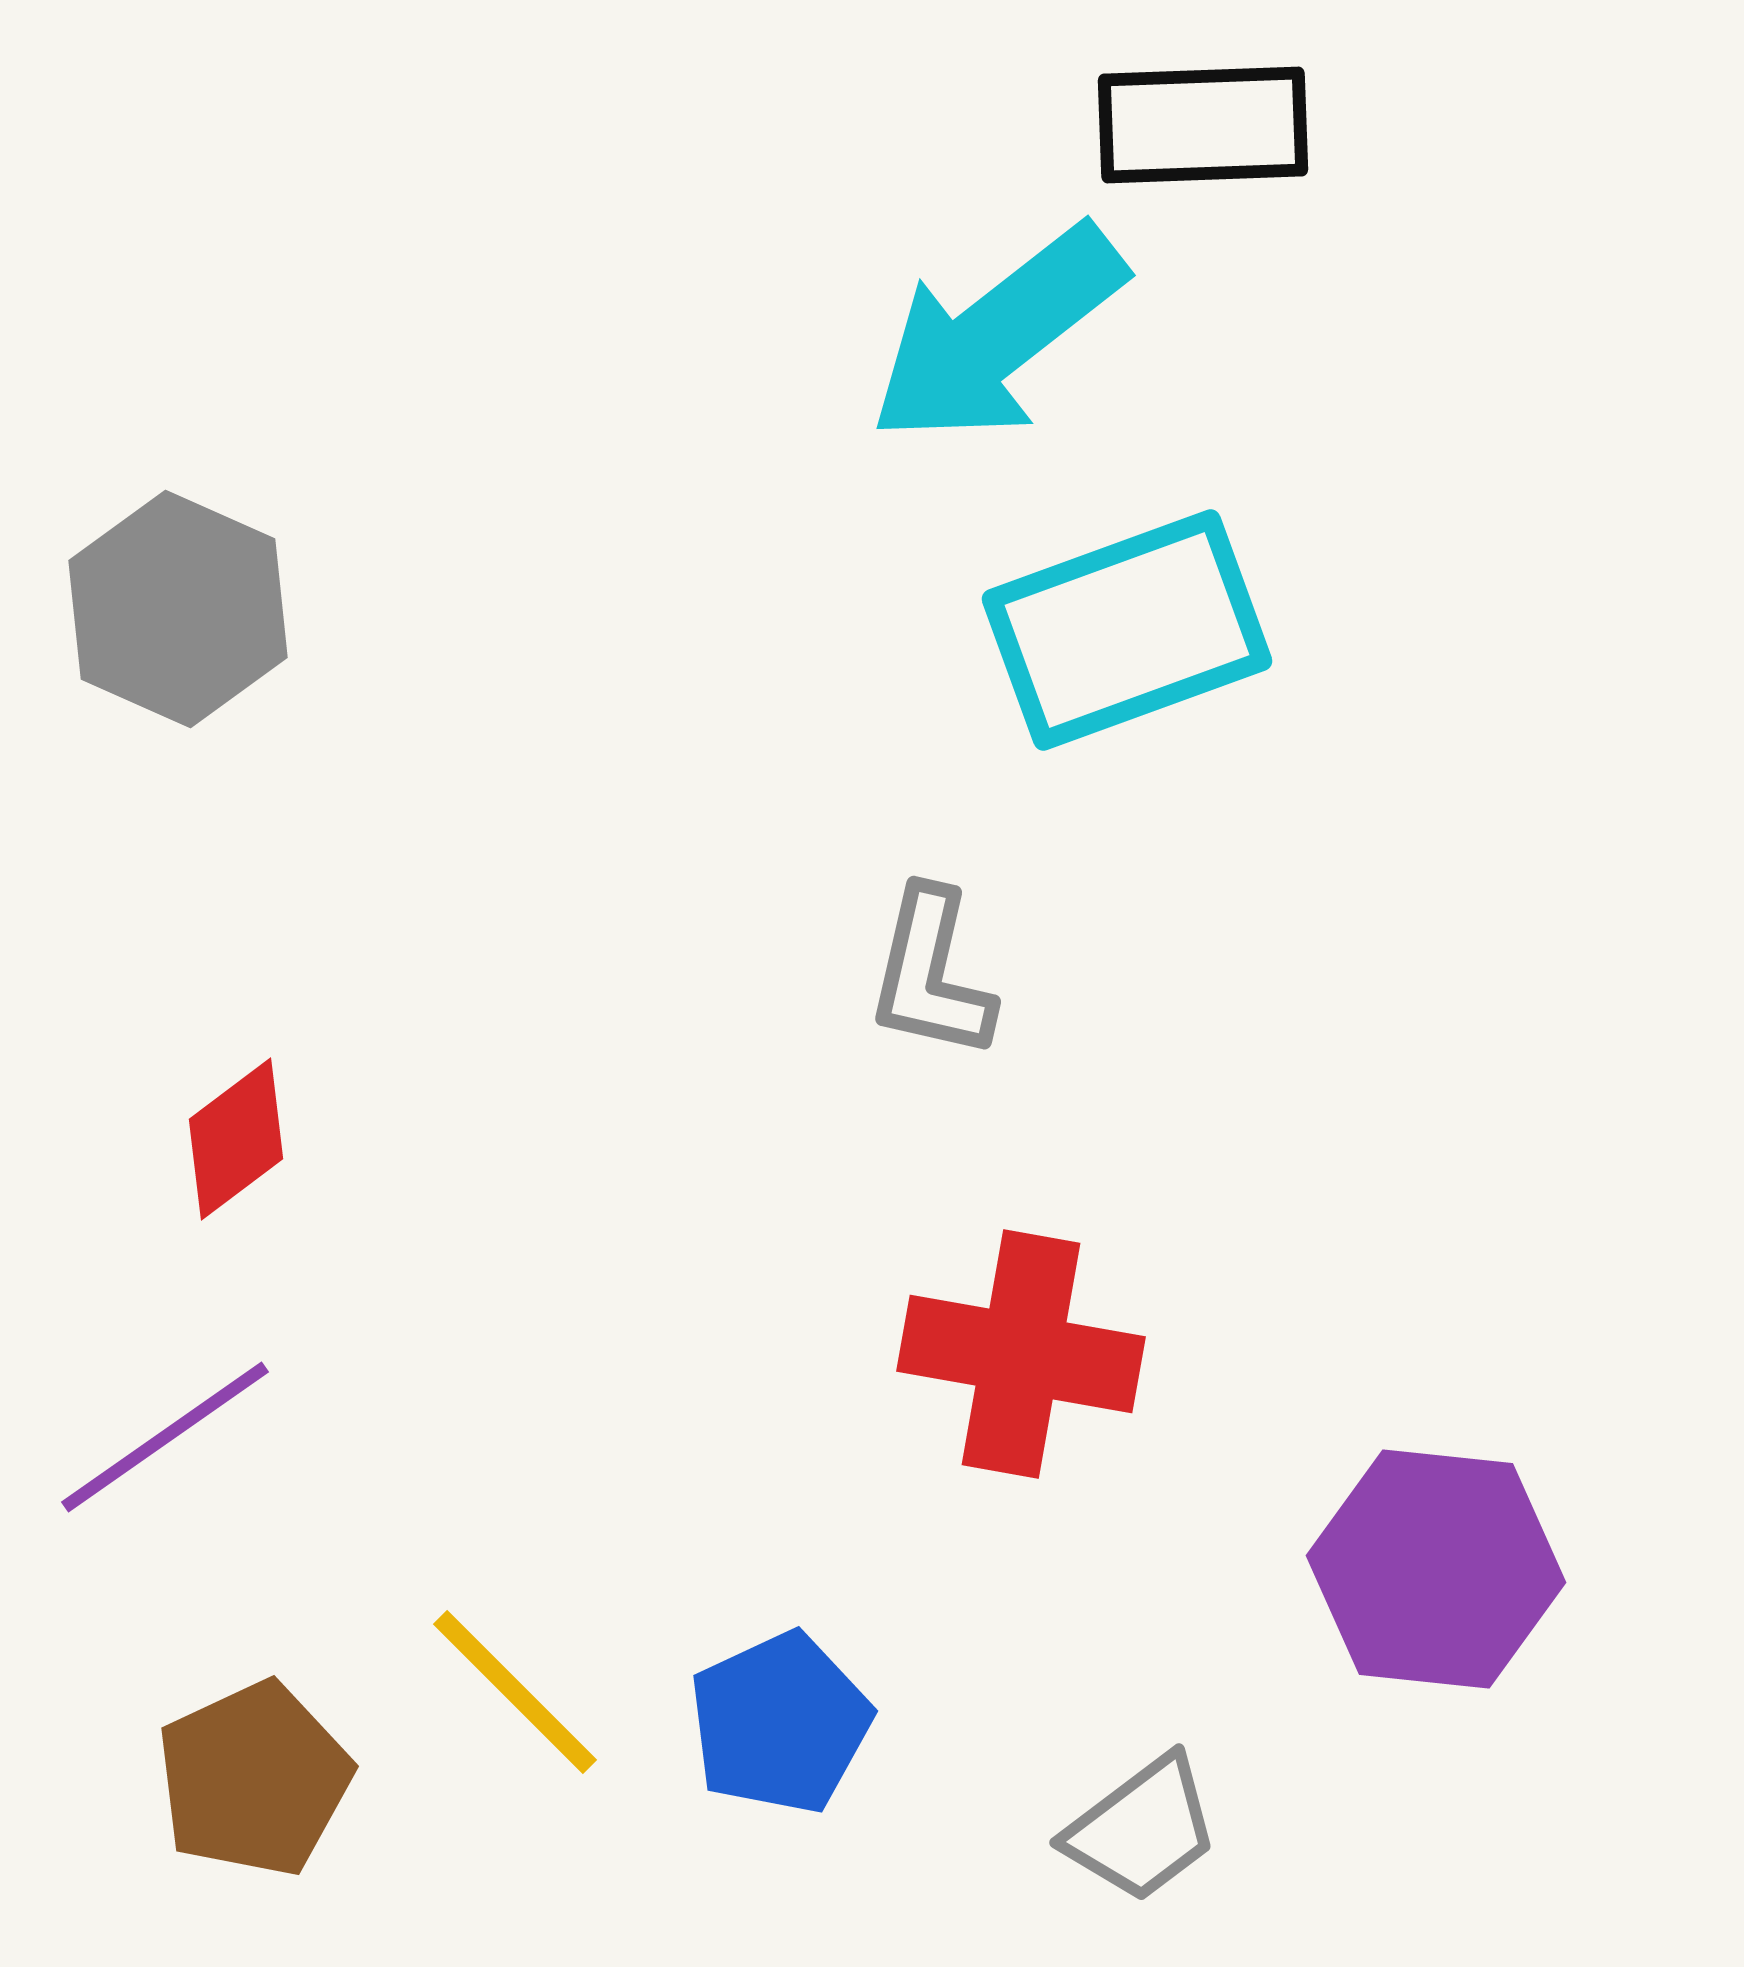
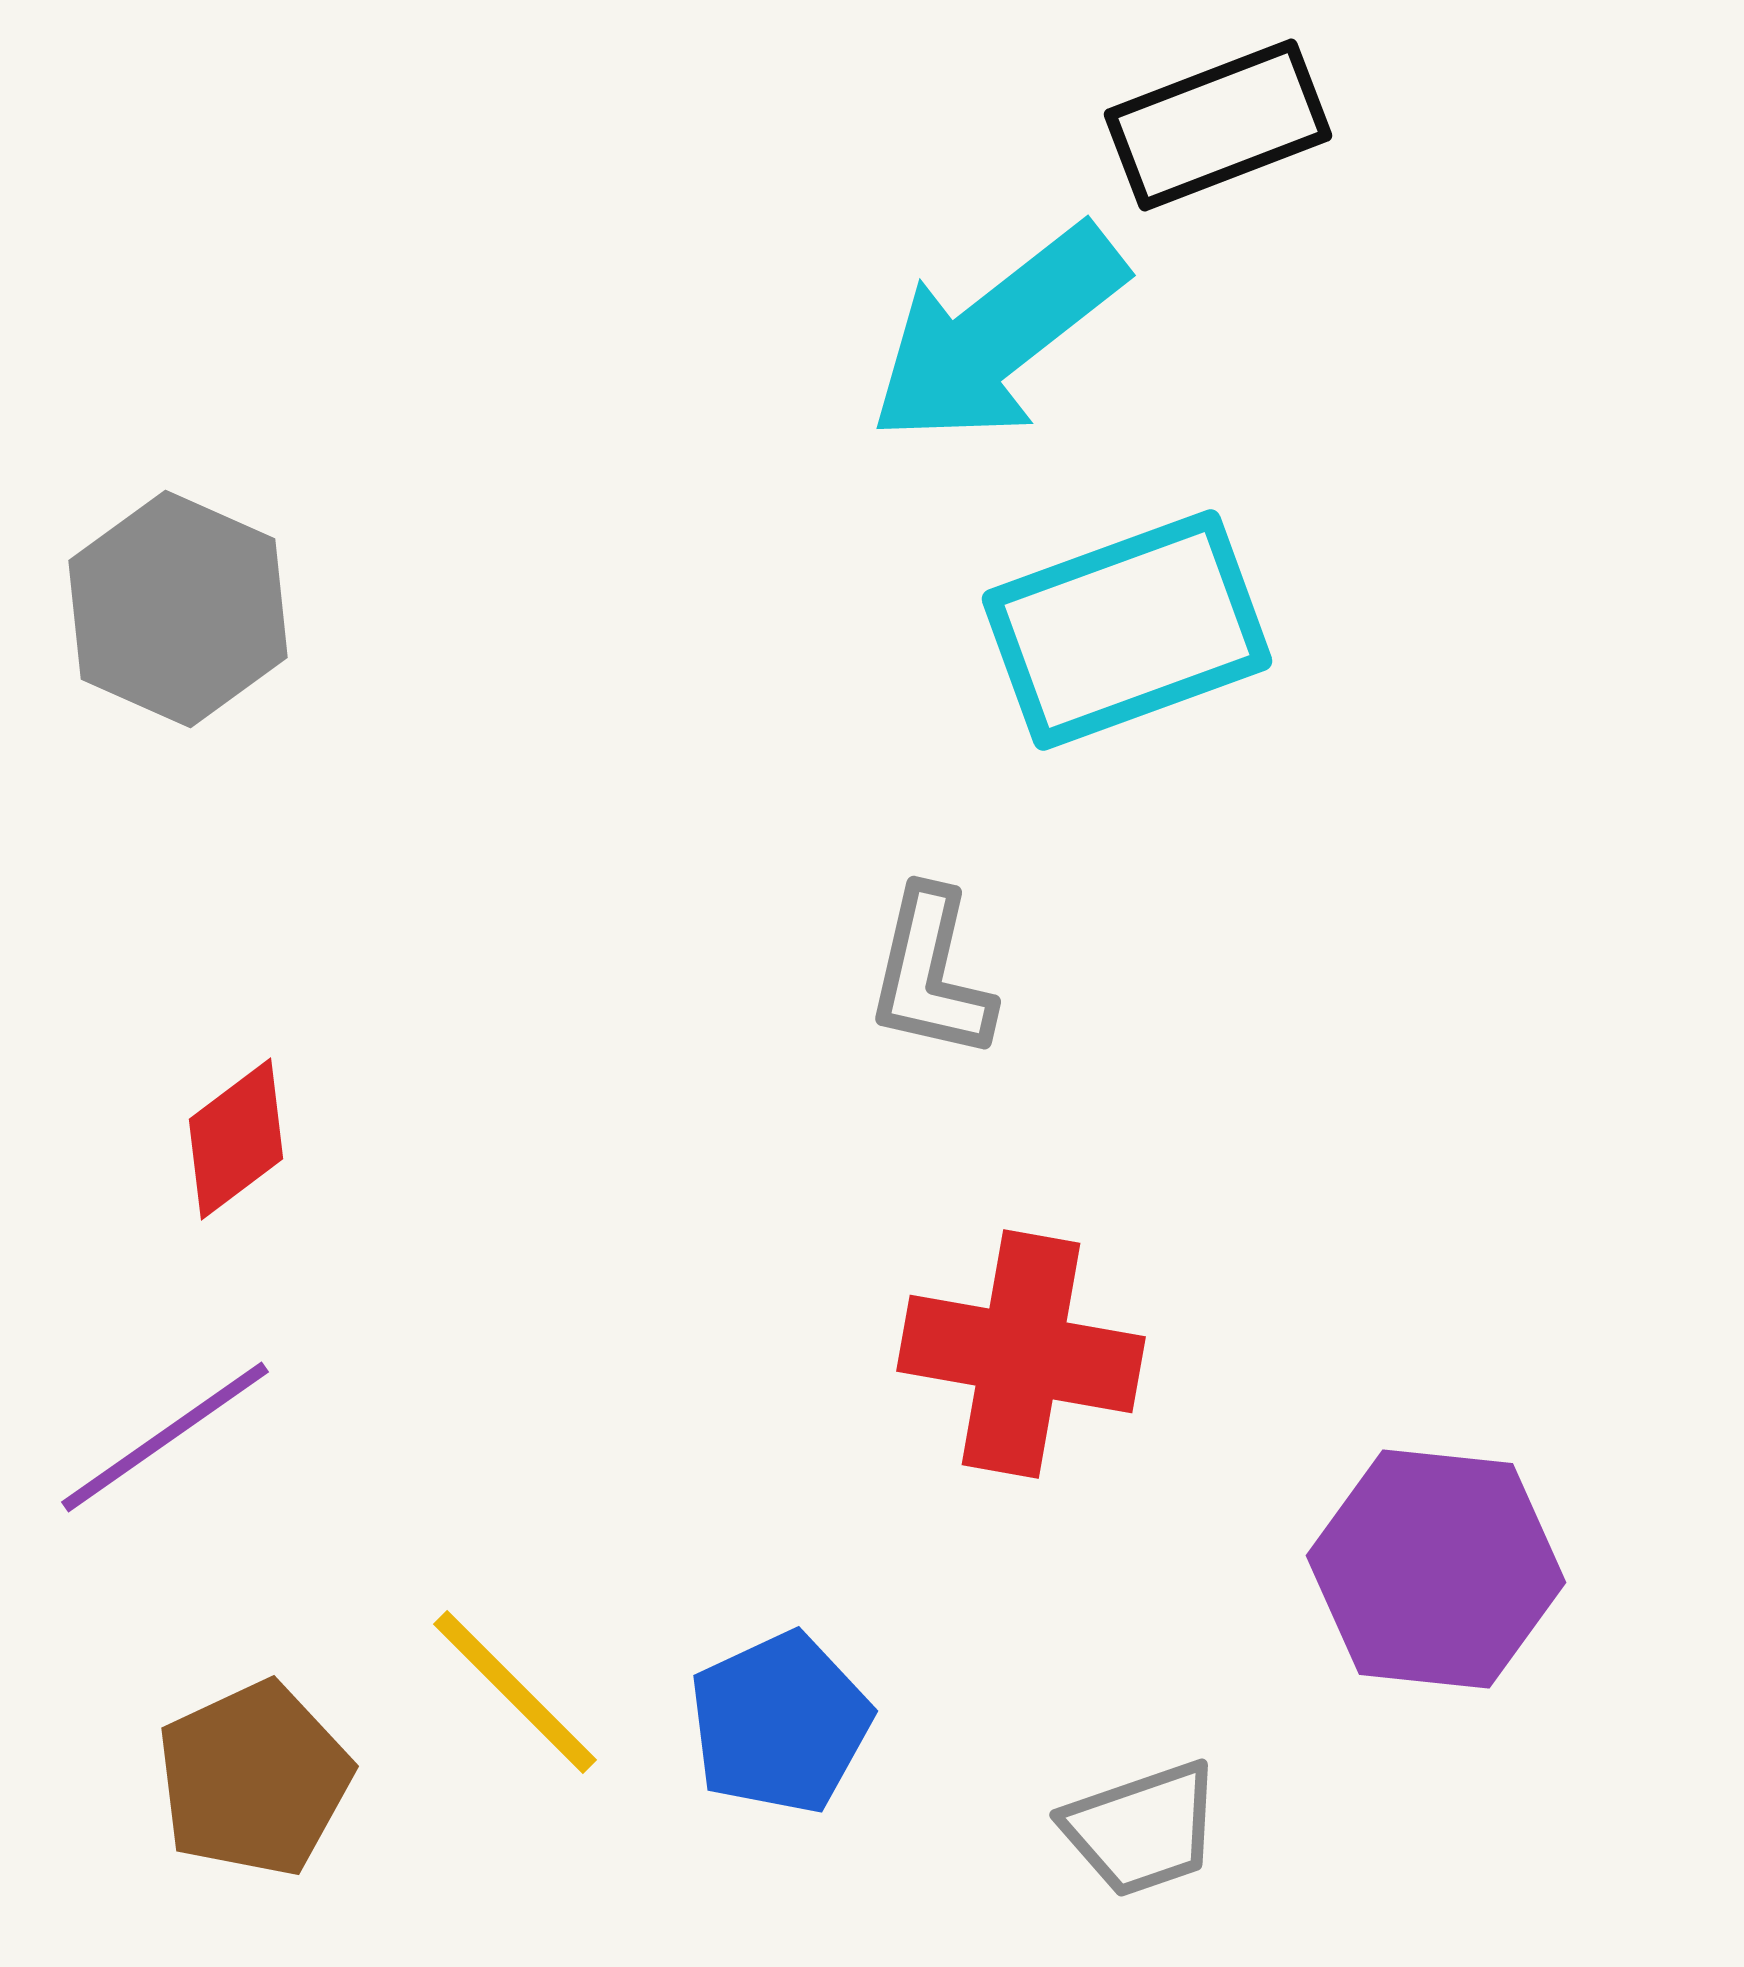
black rectangle: moved 15 px right; rotated 19 degrees counterclockwise
gray trapezoid: rotated 18 degrees clockwise
